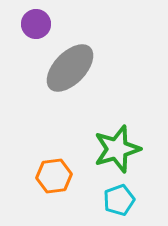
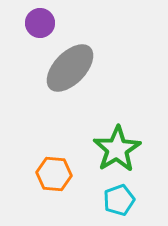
purple circle: moved 4 px right, 1 px up
green star: rotated 15 degrees counterclockwise
orange hexagon: moved 2 px up; rotated 12 degrees clockwise
